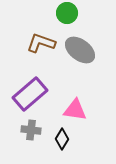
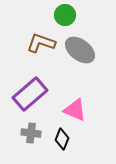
green circle: moved 2 px left, 2 px down
pink triangle: rotated 15 degrees clockwise
gray cross: moved 3 px down
black diamond: rotated 10 degrees counterclockwise
